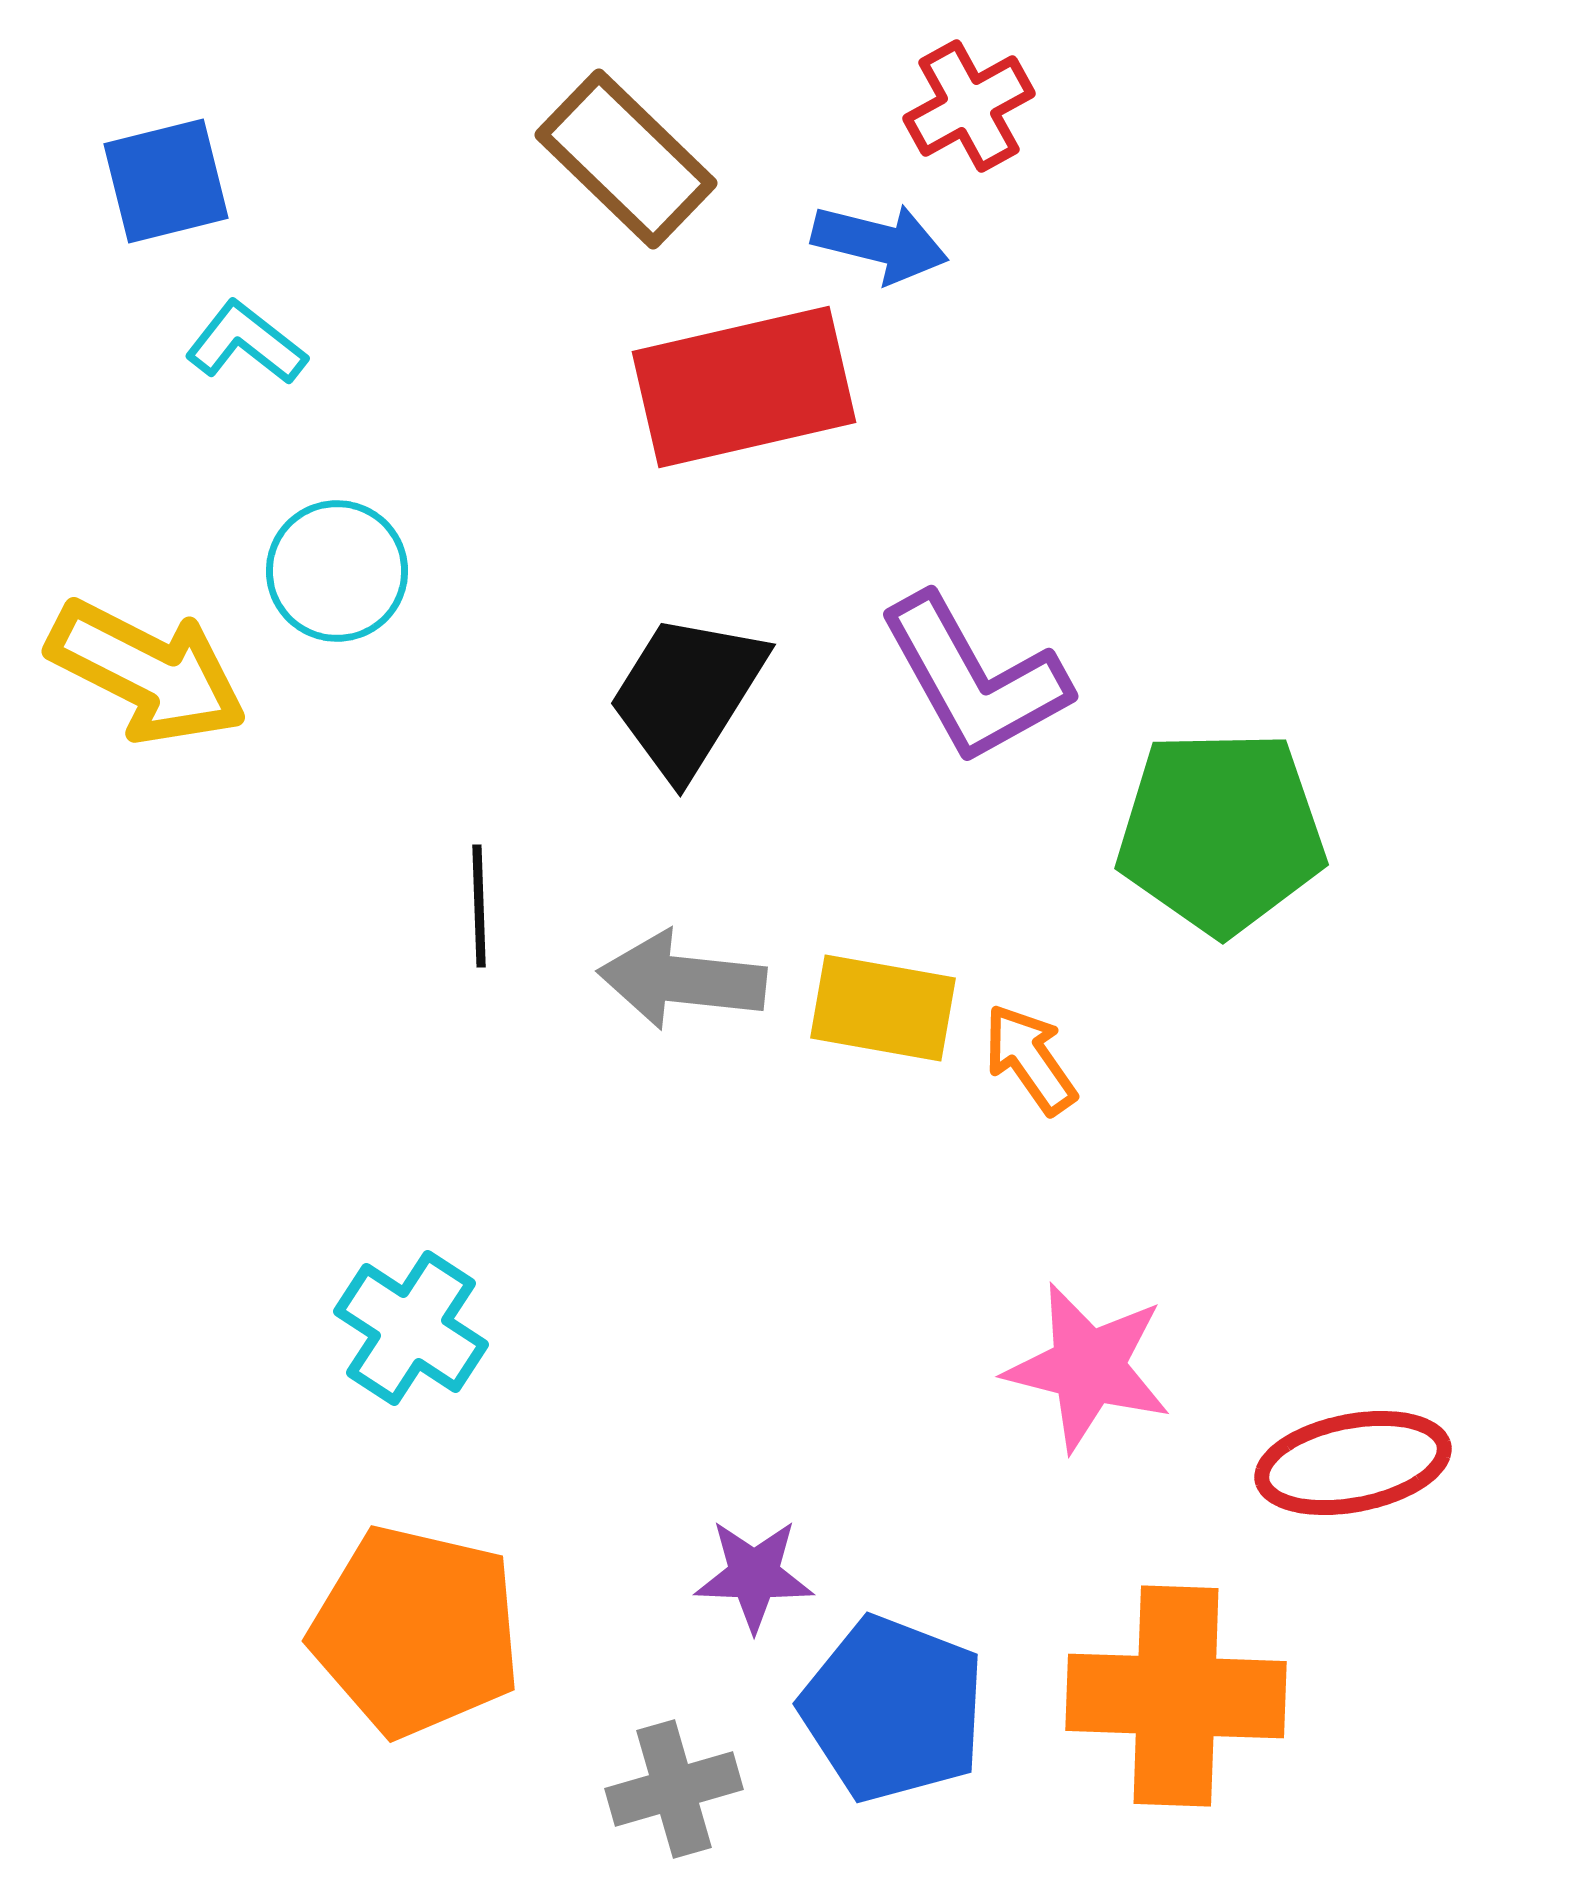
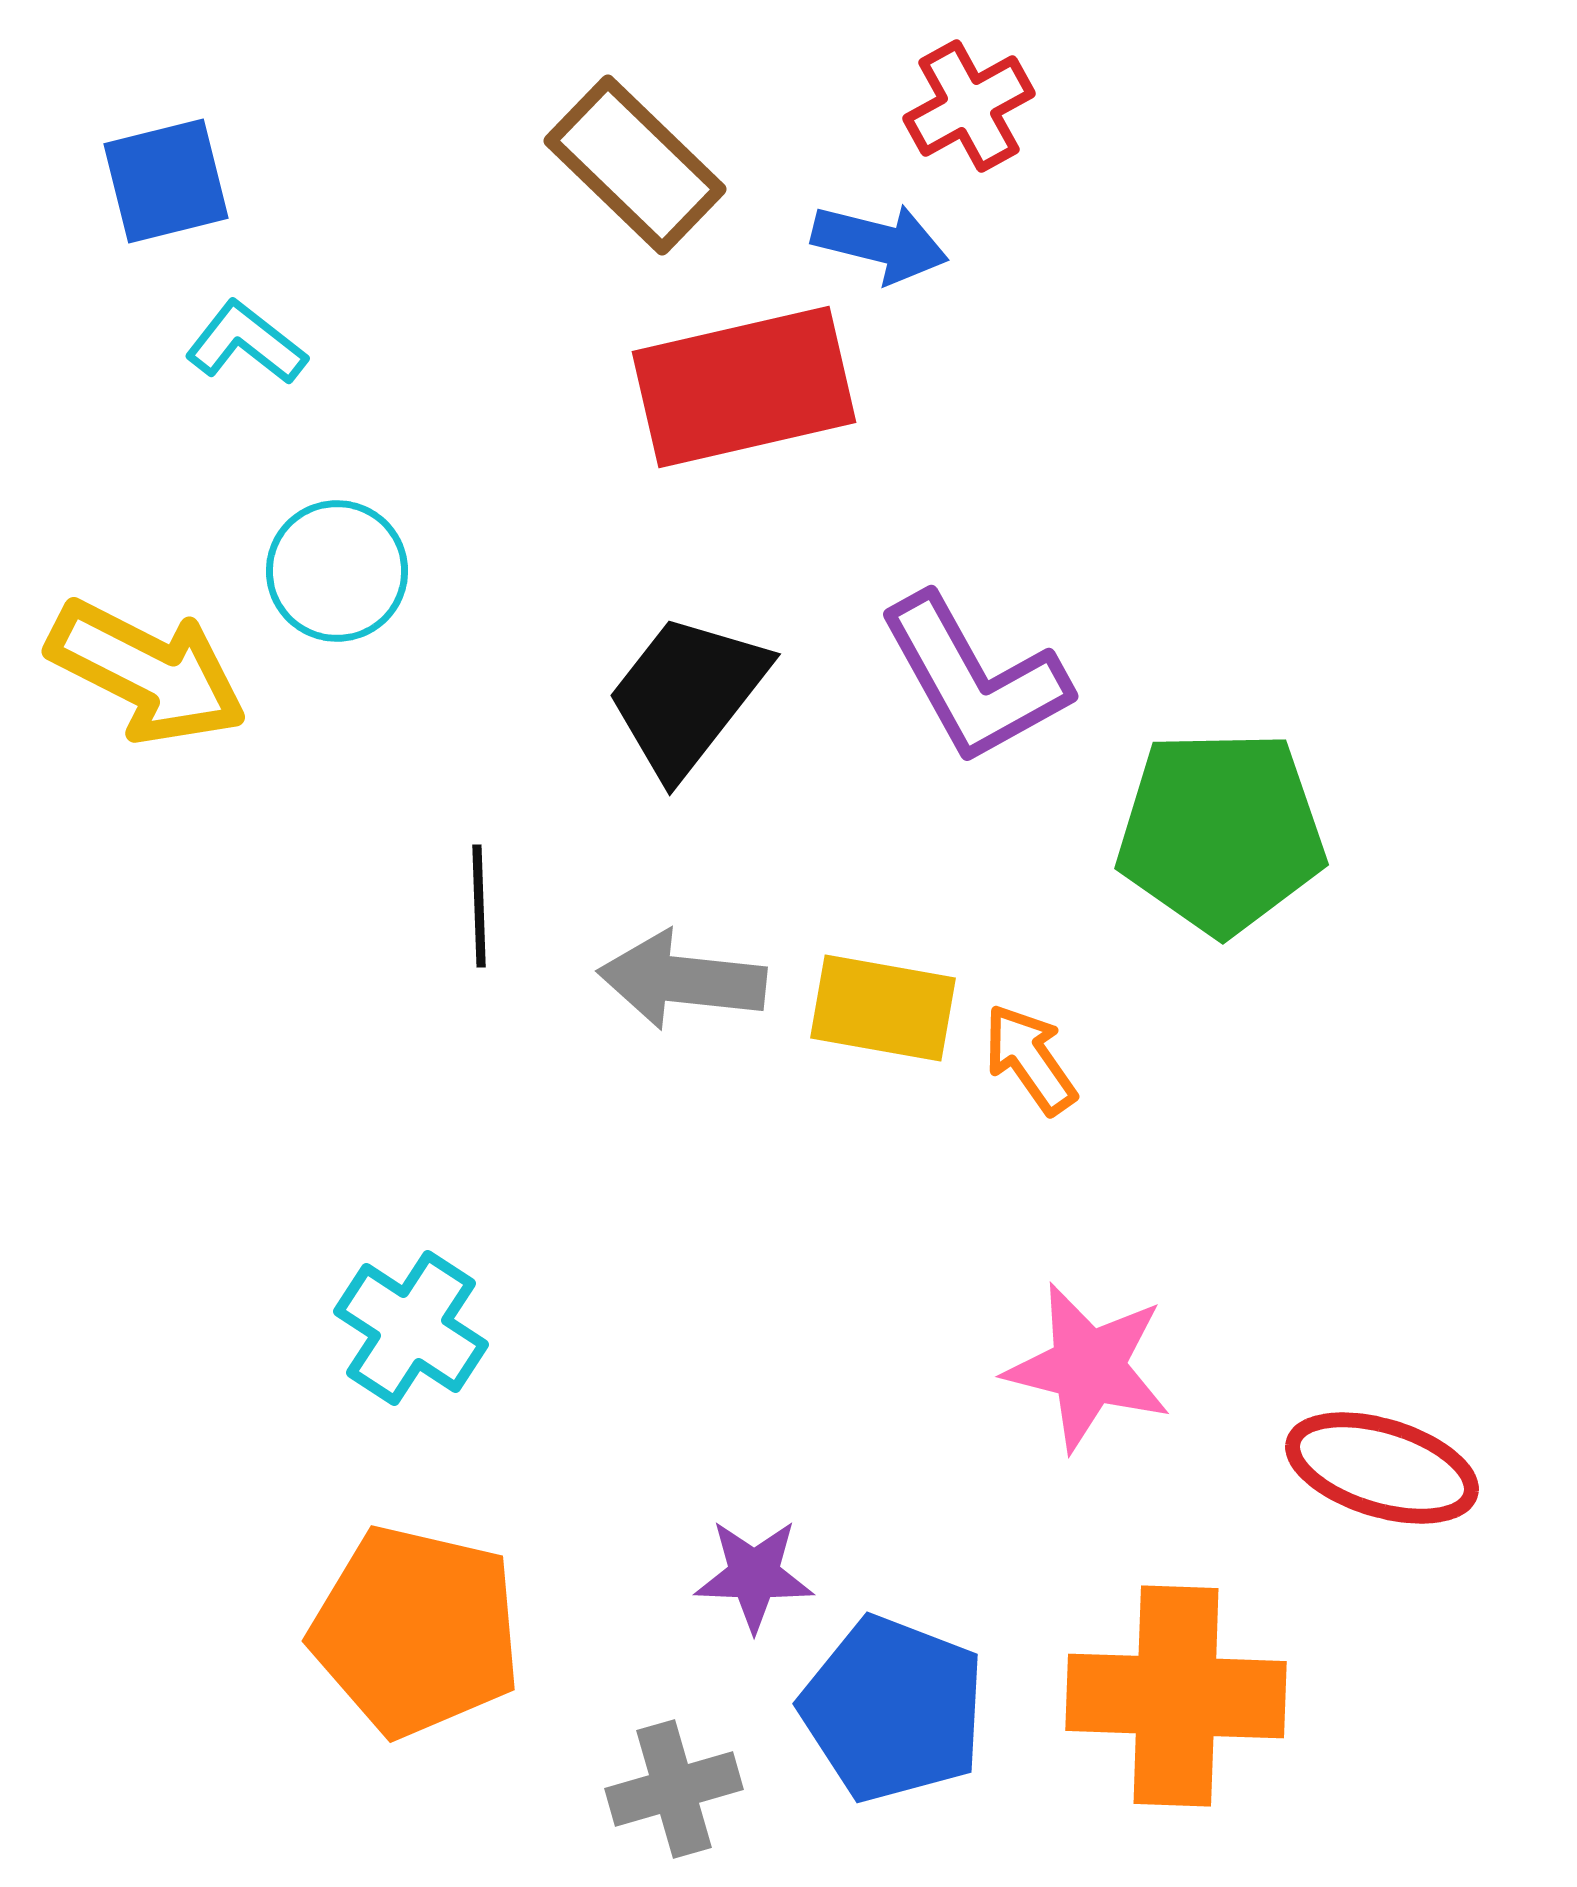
brown rectangle: moved 9 px right, 6 px down
black trapezoid: rotated 6 degrees clockwise
red ellipse: moved 29 px right, 5 px down; rotated 28 degrees clockwise
